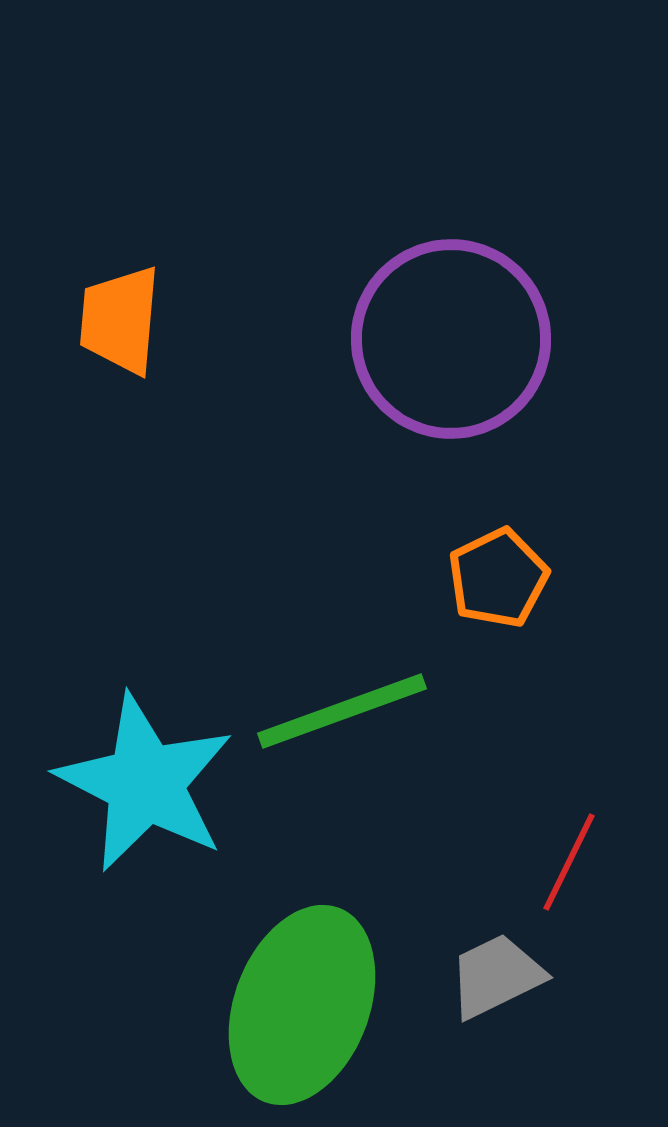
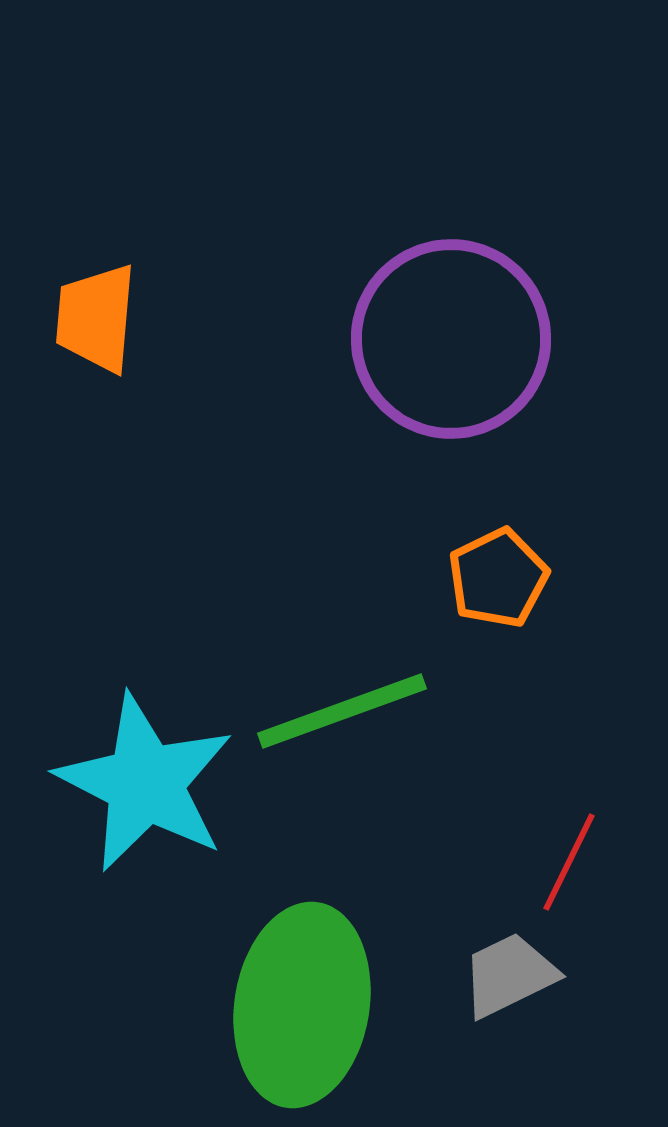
orange trapezoid: moved 24 px left, 2 px up
gray trapezoid: moved 13 px right, 1 px up
green ellipse: rotated 12 degrees counterclockwise
